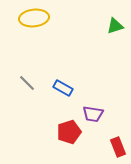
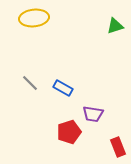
gray line: moved 3 px right
